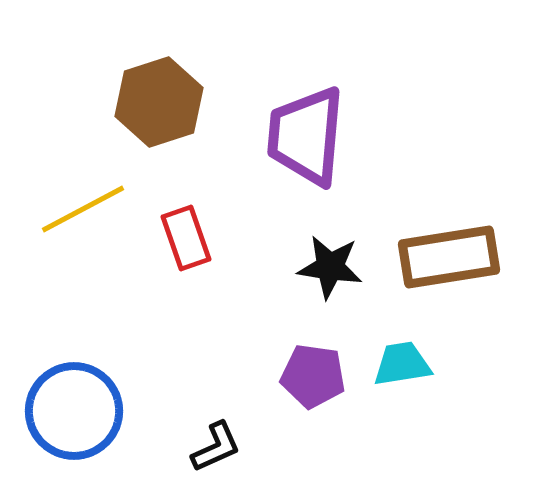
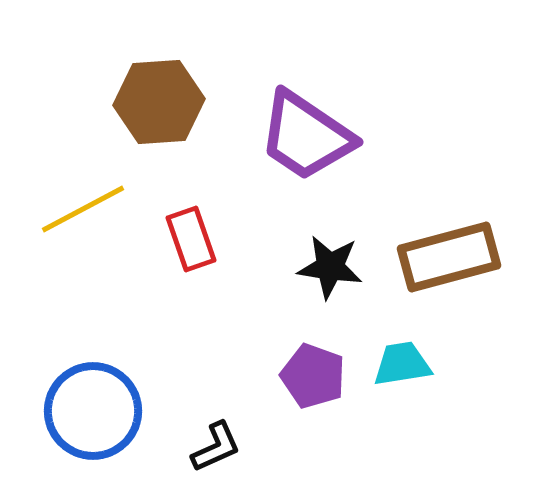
brown hexagon: rotated 14 degrees clockwise
purple trapezoid: rotated 61 degrees counterclockwise
red rectangle: moved 5 px right, 1 px down
brown rectangle: rotated 6 degrees counterclockwise
purple pentagon: rotated 12 degrees clockwise
blue circle: moved 19 px right
